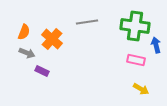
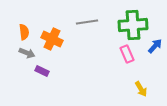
green cross: moved 2 px left, 1 px up; rotated 12 degrees counterclockwise
orange semicircle: rotated 28 degrees counterclockwise
orange cross: rotated 15 degrees counterclockwise
blue arrow: moved 1 px left, 1 px down; rotated 56 degrees clockwise
pink rectangle: moved 9 px left, 6 px up; rotated 54 degrees clockwise
yellow arrow: rotated 28 degrees clockwise
